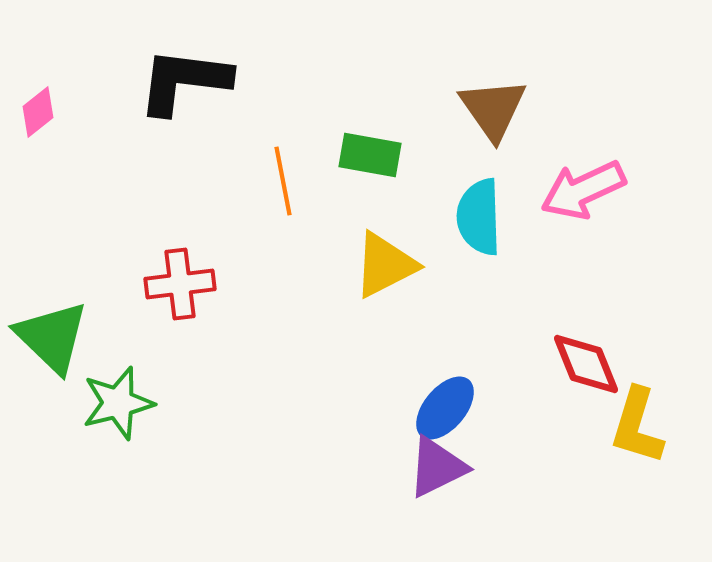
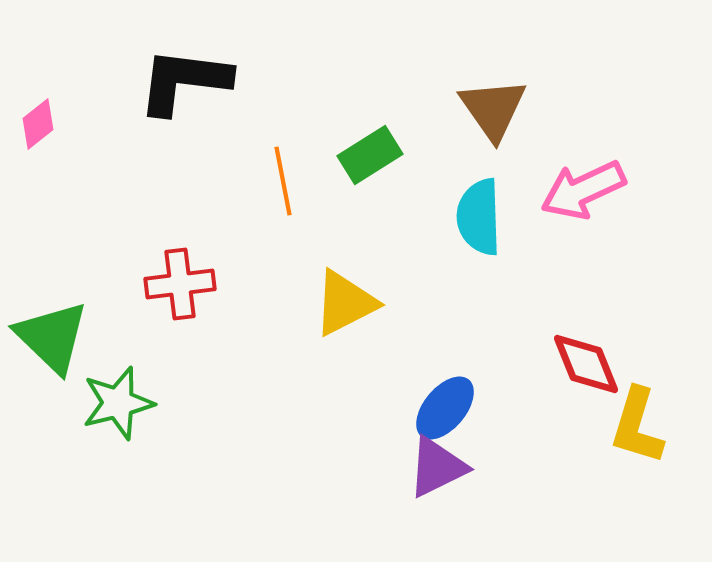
pink diamond: moved 12 px down
green rectangle: rotated 42 degrees counterclockwise
yellow triangle: moved 40 px left, 38 px down
